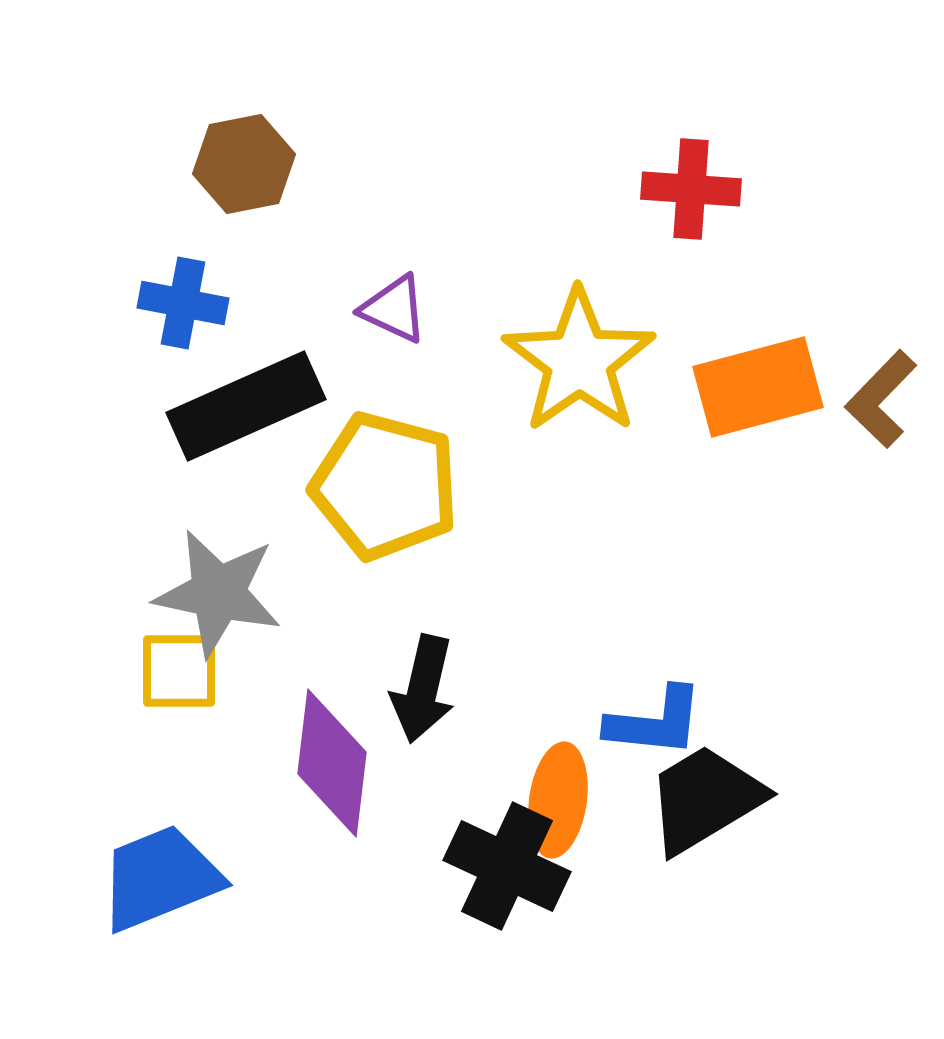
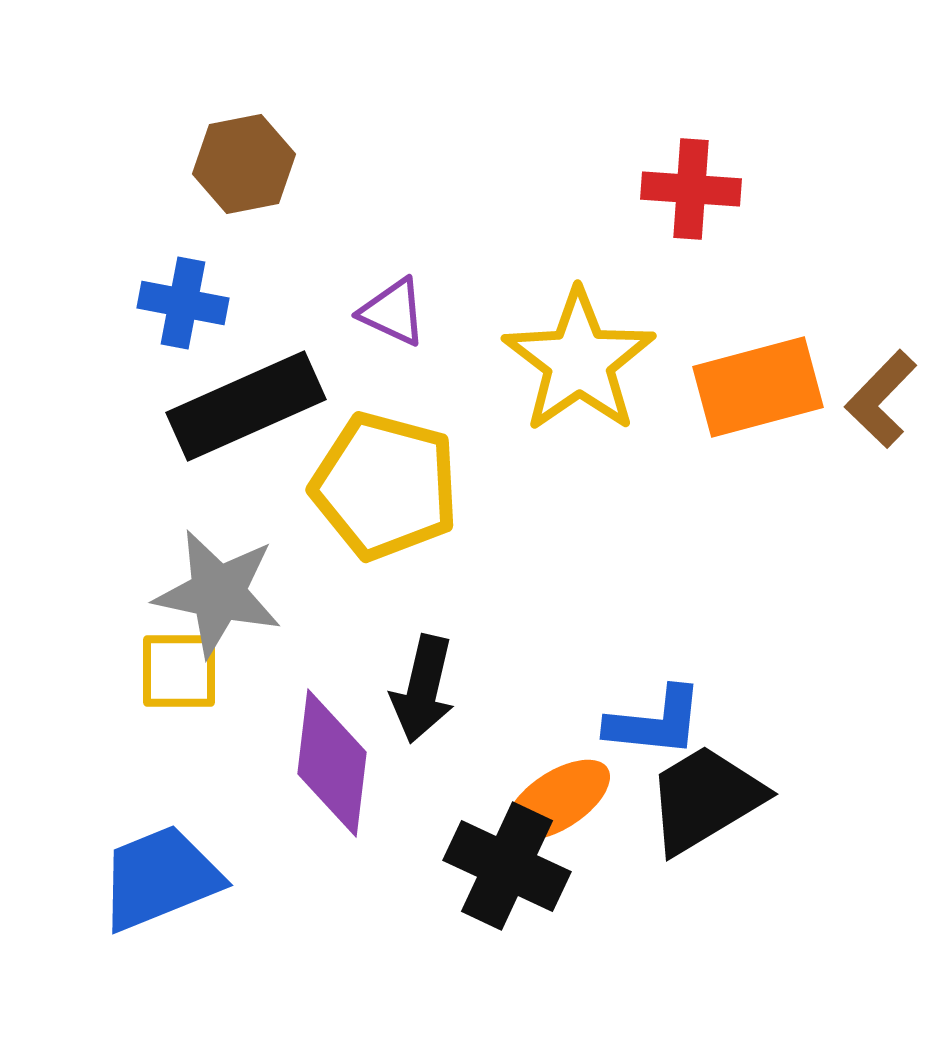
purple triangle: moved 1 px left, 3 px down
orange ellipse: rotated 49 degrees clockwise
